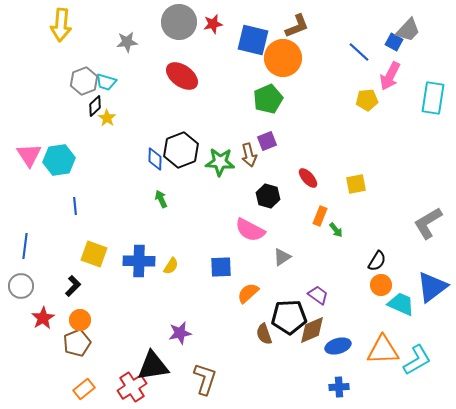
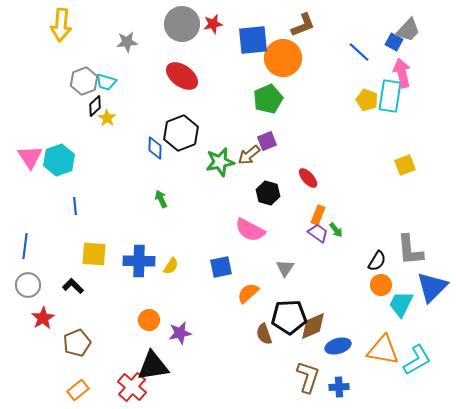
gray circle at (179, 22): moved 3 px right, 2 px down
brown L-shape at (297, 26): moved 6 px right, 1 px up
blue square at (253, 40): rotated 20 degrees counterclockwise
pink arrow at (390, 76): moved 12 px right, 3 px up; rotated 140 degrees clockwise
cyan rectangle at (433, 98): moved 43 px left, 2 px up
yellow pentagon at (367, 100): rotated 25 degrees clockwise
black hexagon at (181, 150): moved 17 px up
pink triangle at (29, 155): moved 1 px right, 2 px down
brown arrow at (249, 155): rotated 65 degrees clockwise
blue diamond at (155, 159): moved 11 px up
cyan hexagon at (59, 160): rotated 12 degrees counterclockwise
green star at (220, 162): rotated 16 degrees counterclockwise
yellow square at (356, 184): moved 49 px right, 19 px up; rotated 10 degrees counterclockwise
black hexagon at (268, 196): moved 3 px up
orange rectangle at (320, 216): moved 2 px left, 1 px up
gray L-shape at (428, 223): moved 18 px left, 27 px down; rotated 64 degrees counterclockwise
yellow square at (94, 254): rotated 16 degrees counterclockwise
gray triangle at (282, 257): moved 3 px right, 11 px down; rotated 24 degrees counterclockwise
blue square at (221, 267): rotated 10 degrees counterclockwise
gray circle at (21, 286): moved 7 px right, 1 px up
black L-shape at (73, 286): rotated 90 degrees counterclockwise
blue triangle at (432, 287): rotated 8 degrees counterclockwise
purple trapezoid at (318, 295): moved 62 px up
cyan trapezoid at (401, 304): rotated 88 degrees counterclockwise
orange circle at (80, 320): moved 69 px right
brown diamond at (312, 330): moved 1 px right, 4 px up
orange triangle at (383, 350): rotated 12 degrees clockwise
brown L-shape at (205, 379): moved 103 px right, 2 px up
red cross at (132, 387): rotated 16 degrees counterclockwise
orange rectangle at (84, 389): moved 6 px left, 1 px down
